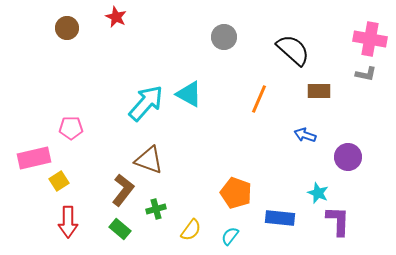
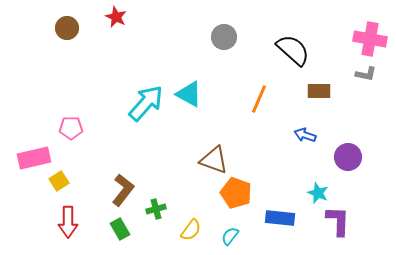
brown triangle: moved 65 px right
green rectangle: rotated 20 degrees clockwise
